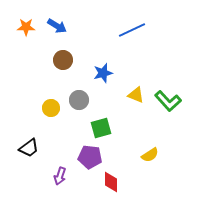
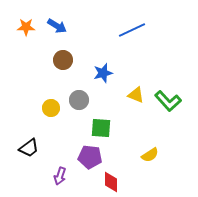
green square: rotated 20 degrees clockwise
